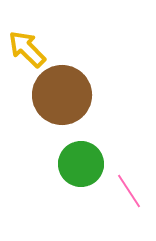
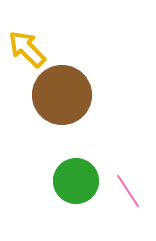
green circle: moved 5 px left, 17 px down
pink line: moved 1 px left
